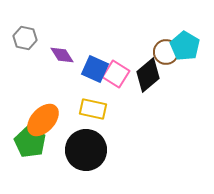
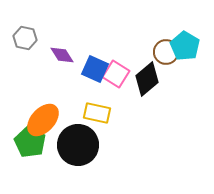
black diamond: moved 1 px left, 4 px down
yellow rectangle: moved 4 px right, 4 px down
black circle: moved 8 px left, 5 px up
